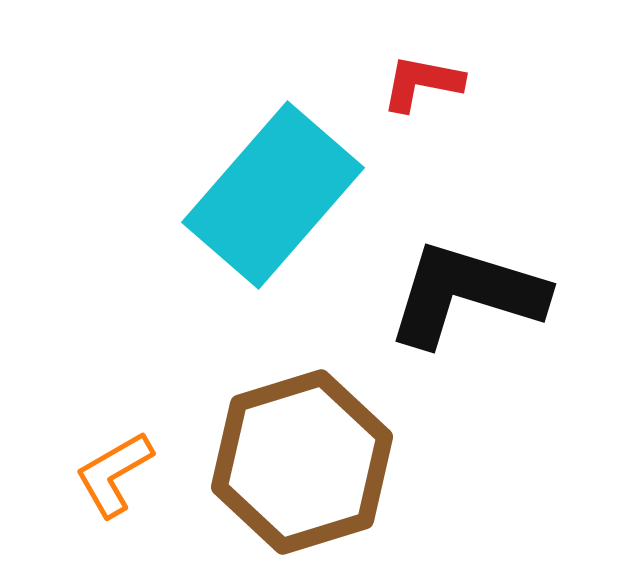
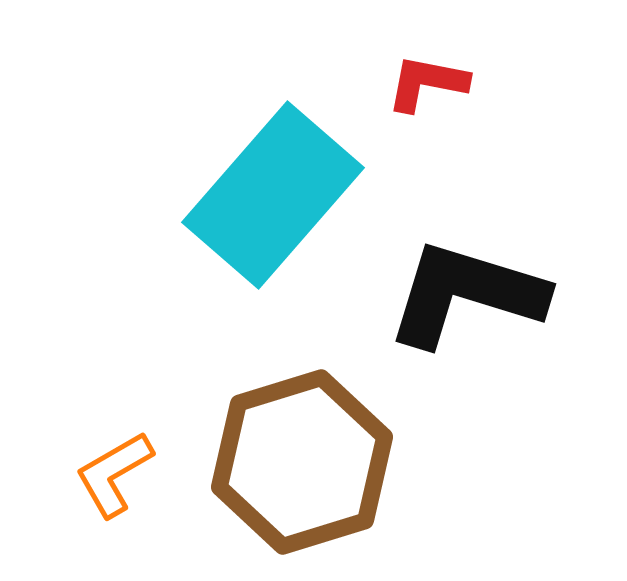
red L-shape: moved 5 px right
